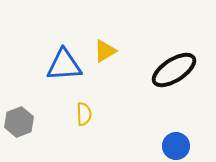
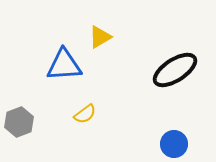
yellow triangle: moved 5 px left, 14 px up
black ellipse: moved 1 px right
yellow semicircle: moved 1 px right; rotated 55 degrees clockwise
blue circle: moved 2 px left, 2 px up
